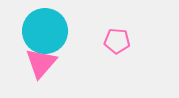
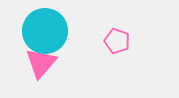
pink pentagon: rotated 15 degrees clockwise
